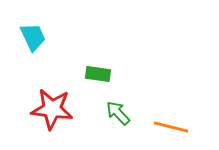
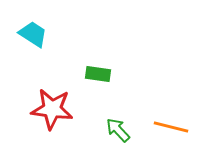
cyan trapezoid: moved 3 px up; rotated 32 degrees counterclockwise
green arrow: moved 17 px down
